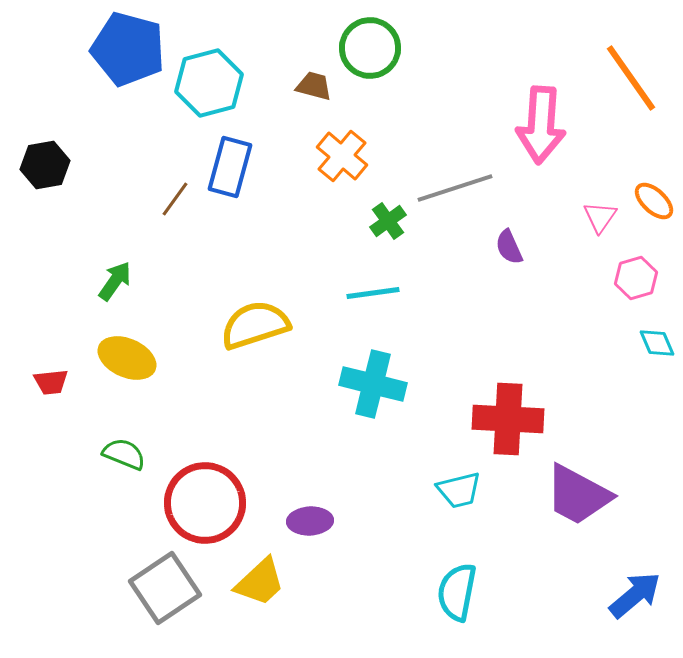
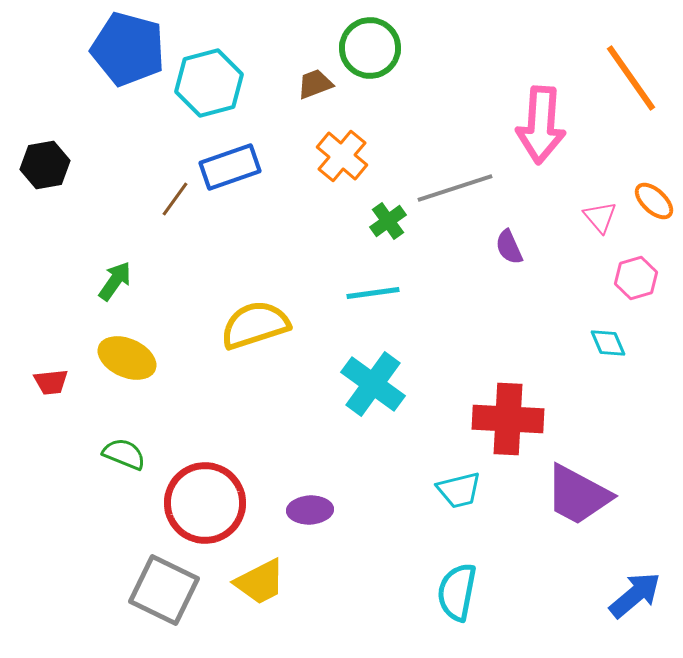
brown trapezoid: moved 1 px right, 2 px up; rotated 36 degrees counterclockwise
blue rectangle: rotated 56 degrees clockwise
pink triangle: rotated 15 degrees counterclockwise
cyan diamond: moved 49 px left
cyan cross: rotated 22 degrees clockwise
purple ellipse: moved 11 px up
yellow trapezoid: rotated 16 degrees clockwise
gray square: moved 1 px left, 2 px down; rotated 30 degrees counterclockwise
